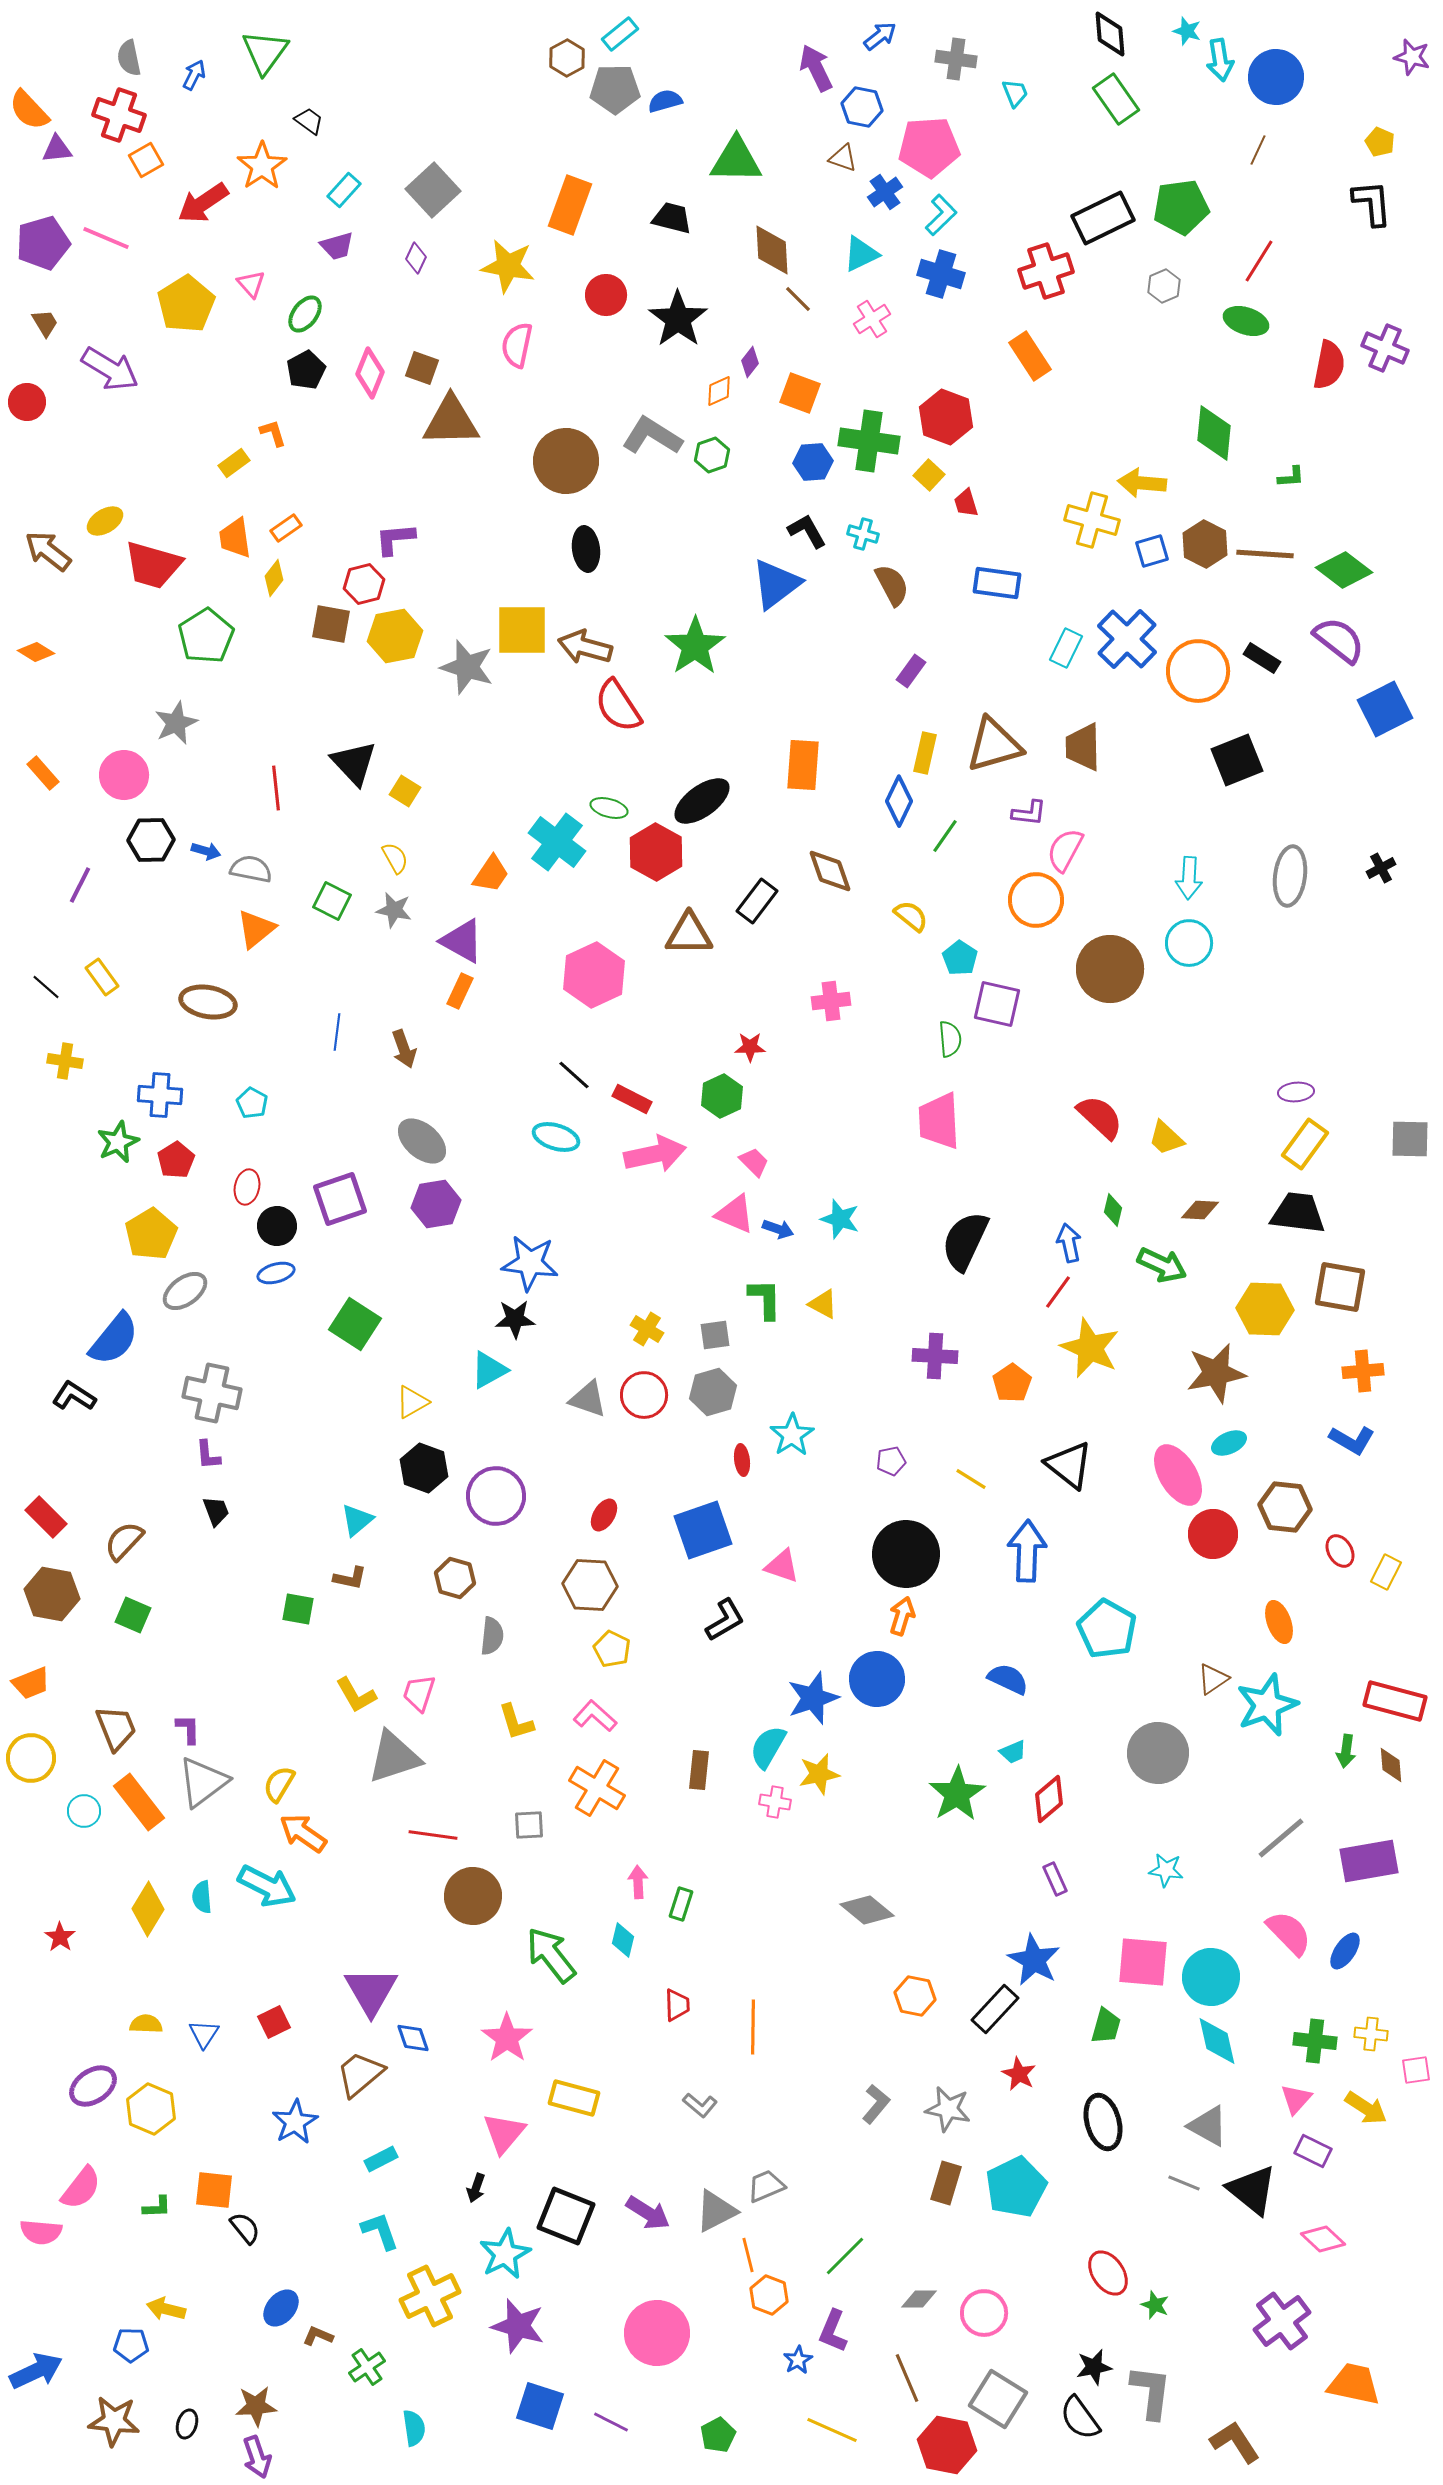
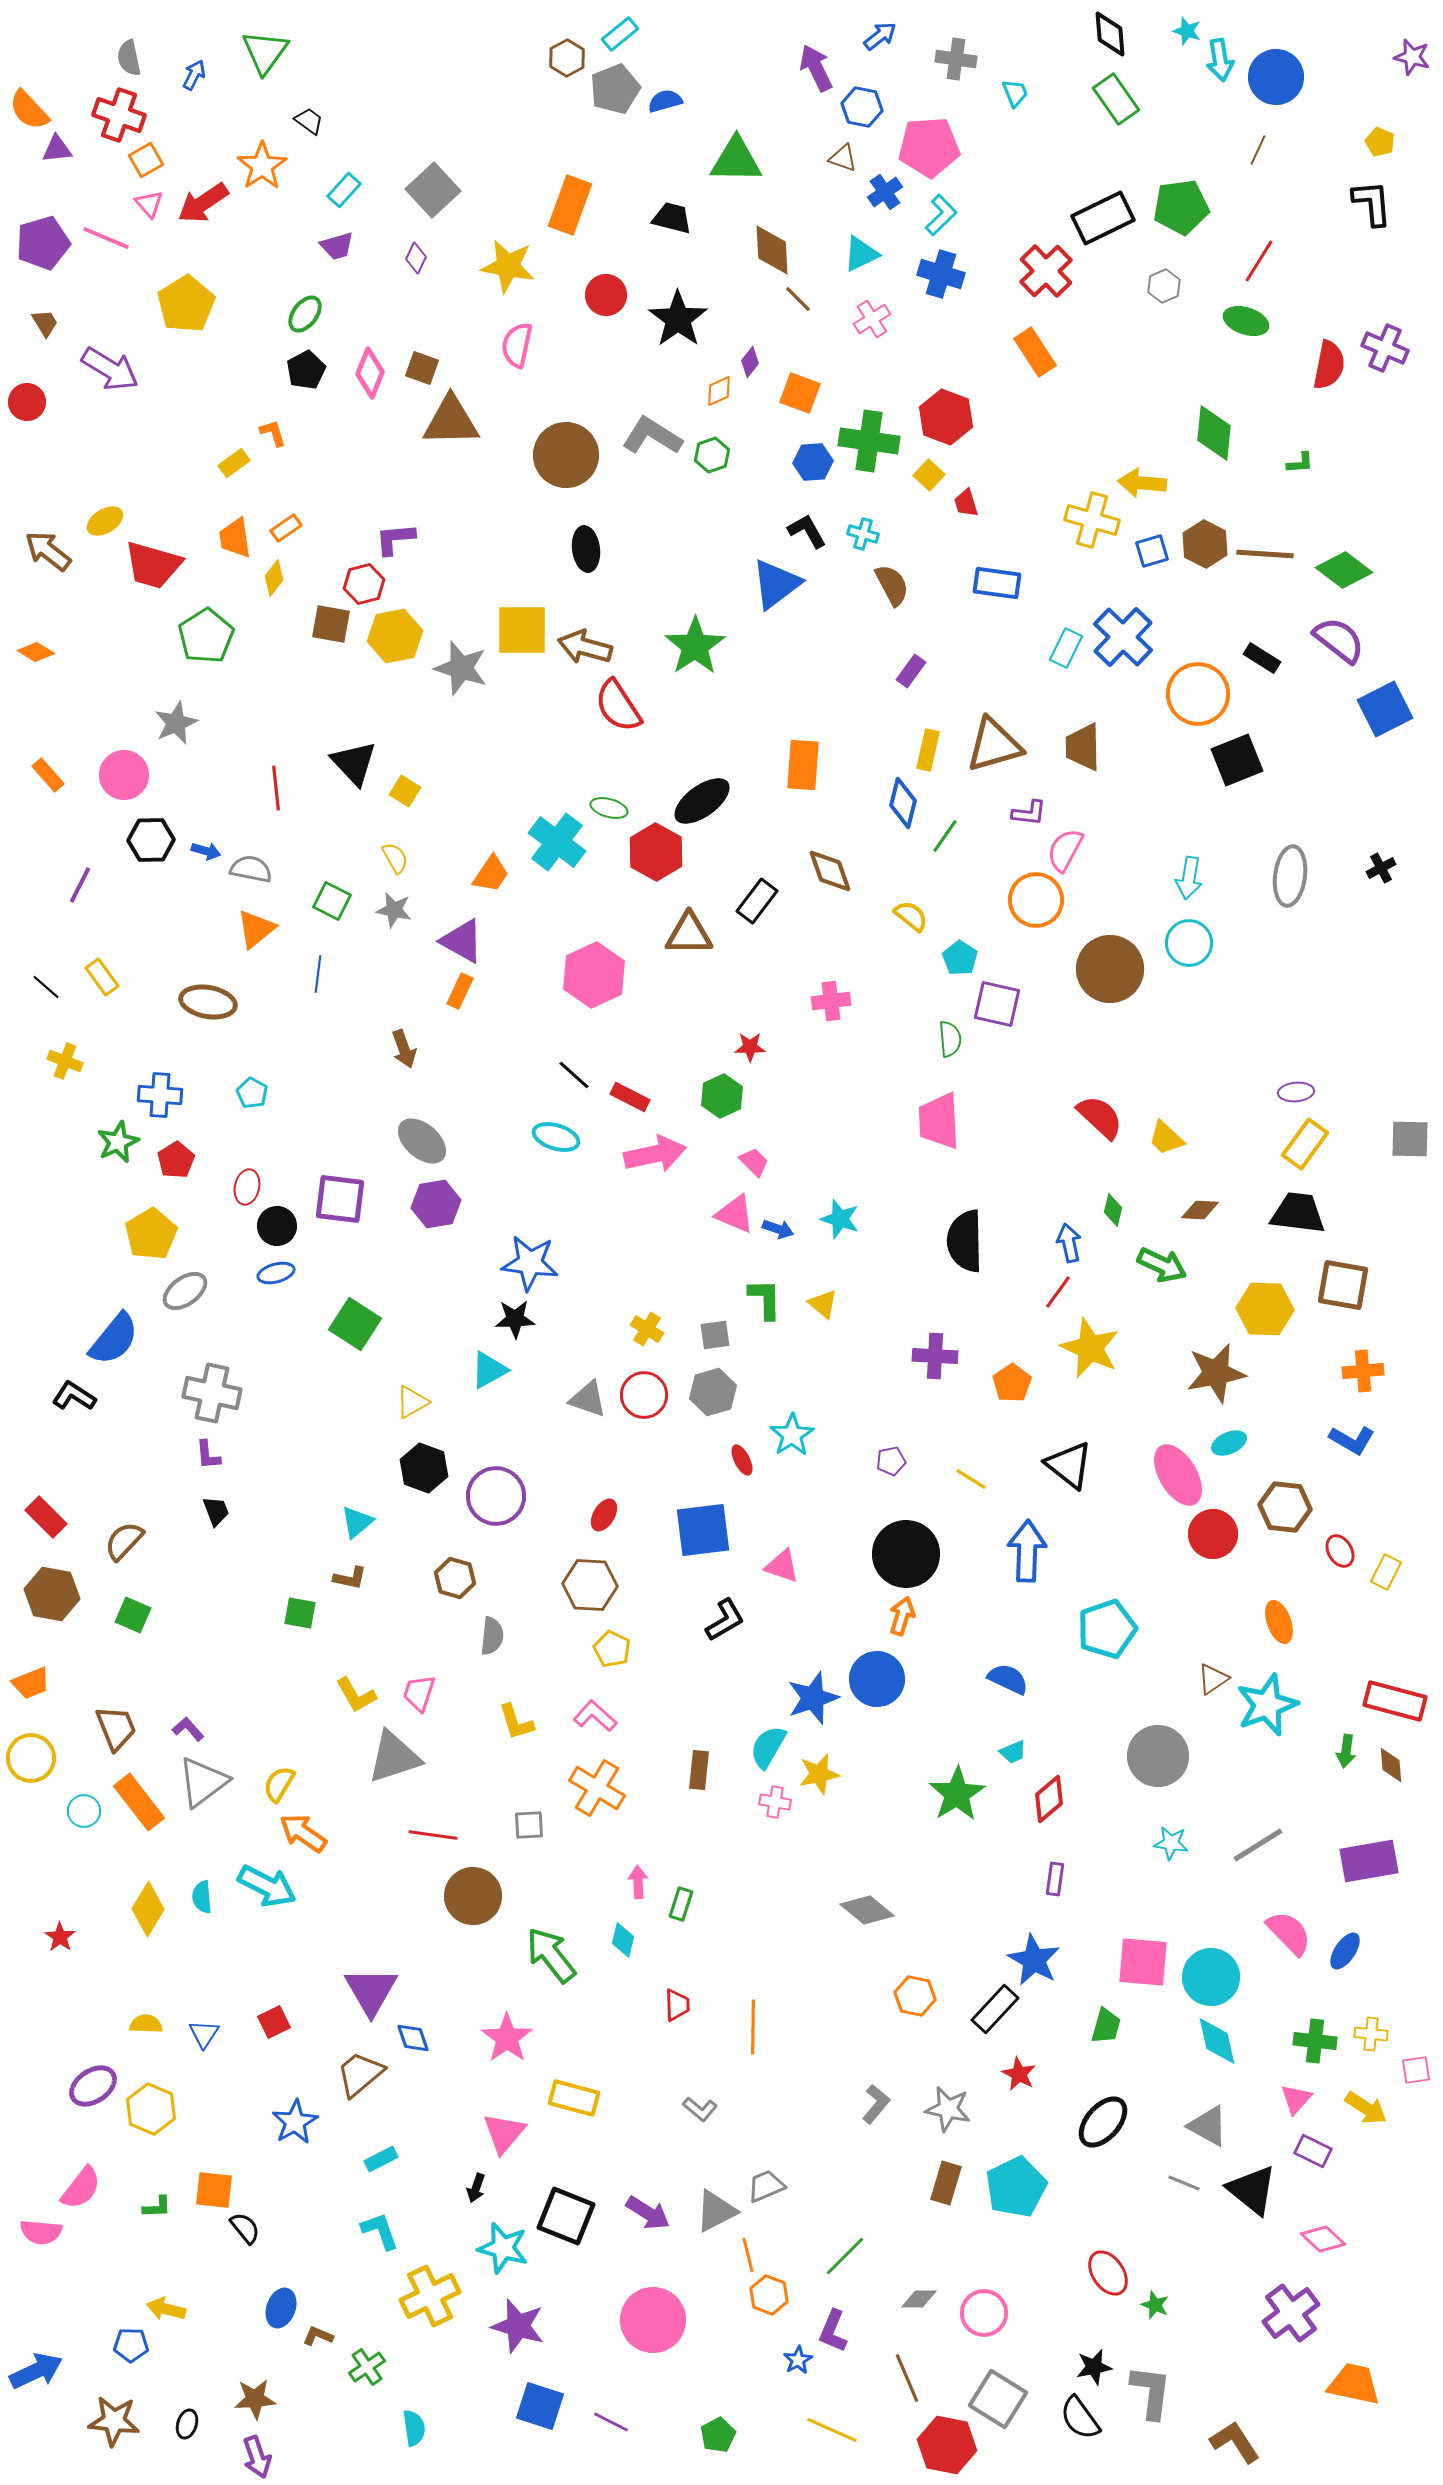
gray pentagon at (615, 89): rotated 21 degrees counterclockwise
red cross at (1046, 271): rotated 26 degrees counterclockwise
pink triangle at (251, 284): moved 102 px left, 80 px up
orange rectangle at (1030, 356): moved 5 px right, 4 px up
brown circle at (566, 461): moved 6 px up
green L-shape at (1291, 477): moved 9 px right, 14 px up
blue cross at (1127, 639): moved 4 px left, 2 px up
gray star at (467, 667): moved 6 px left, 1 px down
orange circle at (1198, 671): moved 23 px down
yellow rectangle at (925, 753): moved 3 px right, 3 px up
orange rectangle at (43, 773): moved 5 px right, 2 px down
blue diamond at (899, 801): moved 4 px right, 2 px down; rotated 12 degrees counterclockwise
cyan arrow at (1189, 878): rotated 6 degrees clockwise
blue line at (337, 1032): moved 19 px left, 58 px up
yellow cross at (65, 1061): rotated 12 degrees clockwise
red rectangle at (632, 1099): moved 2 px left, 2 px up
cyan pentagon at (252, 1103): moved 10 px up
purple square at (340, 1199): rotated 26 degrees clockwise
black semicircle at (965, 1241): rotated 26 degrees counterclockwise
brown square at (1340, 1287): moved 3 px right, 2 px up
yellow triangle at (823, 1304): rotated 12 degrees clockwise
red ellipse at (742, 1460): rotated 20 degrees counterclockwise
cyan triangle at (357, 1520): moved 2 px down
blue square at (703, 1530): rotated 12 degrees clockwise
green square at (298, 1609): moved 2 px right, 4 px down
cyan pentagon at (1107, 1629): rotated 24 degrees clockwise
purple L-shape at (188, 1729): rotated 40 degrees counterclockwise
gray circle at (1158, 1753): moved 3 px down
gray line at (1281, 1838): moved 23 px left, 7 px down; rotated 8 degrees clockwise
cyan star at (1166, 1870): moved 5 px right, 27 px up
purple rectangle at (1055, 1879): rotated 32 degrees clockwise
gray L-shape at (700, 2105): moved 4 px down
black ellipse at (1103, 2122): rotated 56 degrees clockwise
cyan star at (505, 2254): moved 2 px left, 6 px up; rotated 30 degrees counterclockwise
blue ellipse at (281, 2308): rotated 21 degrees counterclockwise
purple cross at (1282, 2321): moved 9 px right, 8 px up
pink circle at (657, 2333): moved 4 px left, 13 px up
brown star at (256, 2406): moved 1 px left, 7 px up
